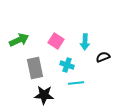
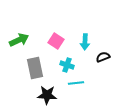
black star: moved 3 px right
